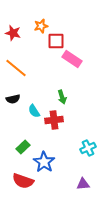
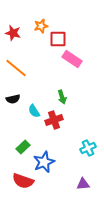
red square: moved 2 px right, 2 px up
red cross: rotated 12 degrees counterclockwise
blue star: rotated 15 degrees clockwise
